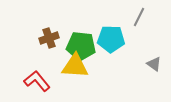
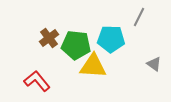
brown cross: rotated 18 degrees counterclockwise
green pentagon: moved 5 px left, 1 px up
yellow triangle: moved 18 px right
